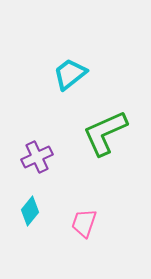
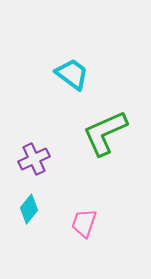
cyan trapezoid: moved 2 px right; rotated 75 degrees clockwise
purple cross: moved 3 px left, 2 px down
cyan diamond: moved 1 px left, 2 px up
